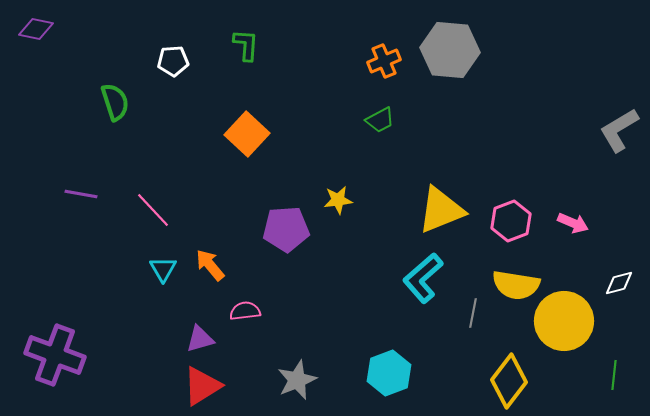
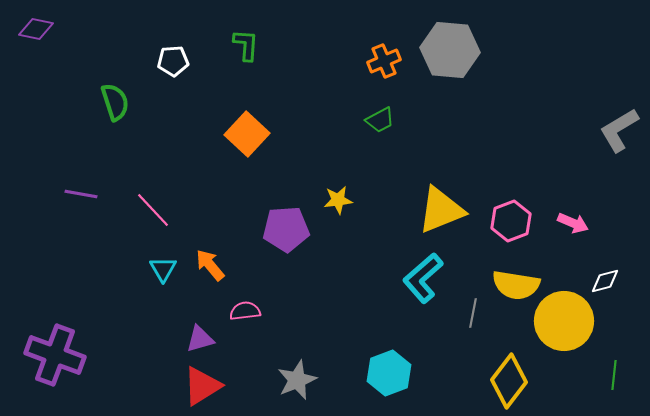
white diamond: moved 14 px left, 2 px up
